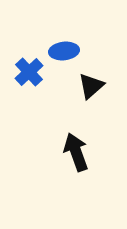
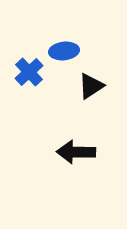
black triangle: rotated 8 degrees clockwise
black arrow: rotated 69 degrees counterclockwise
